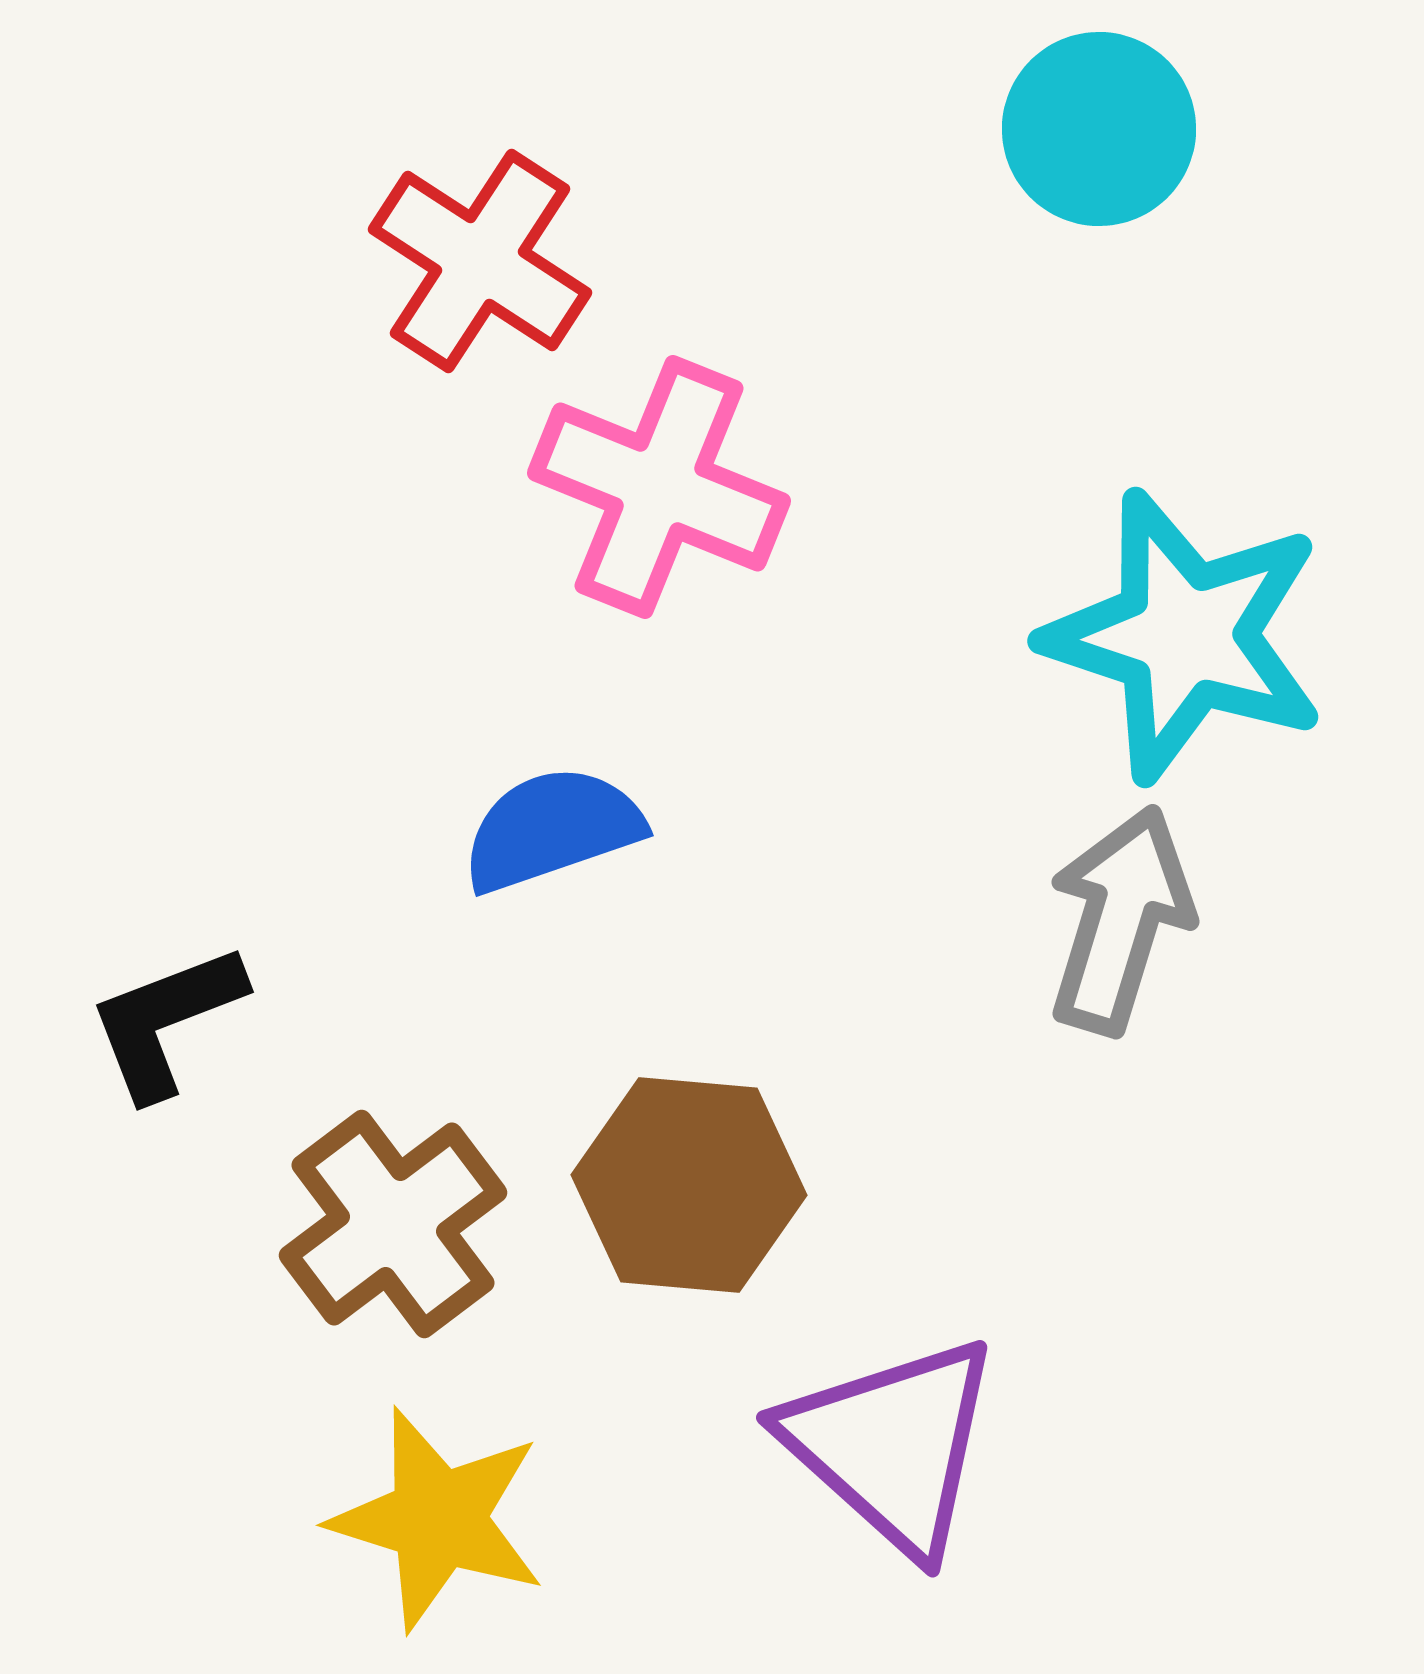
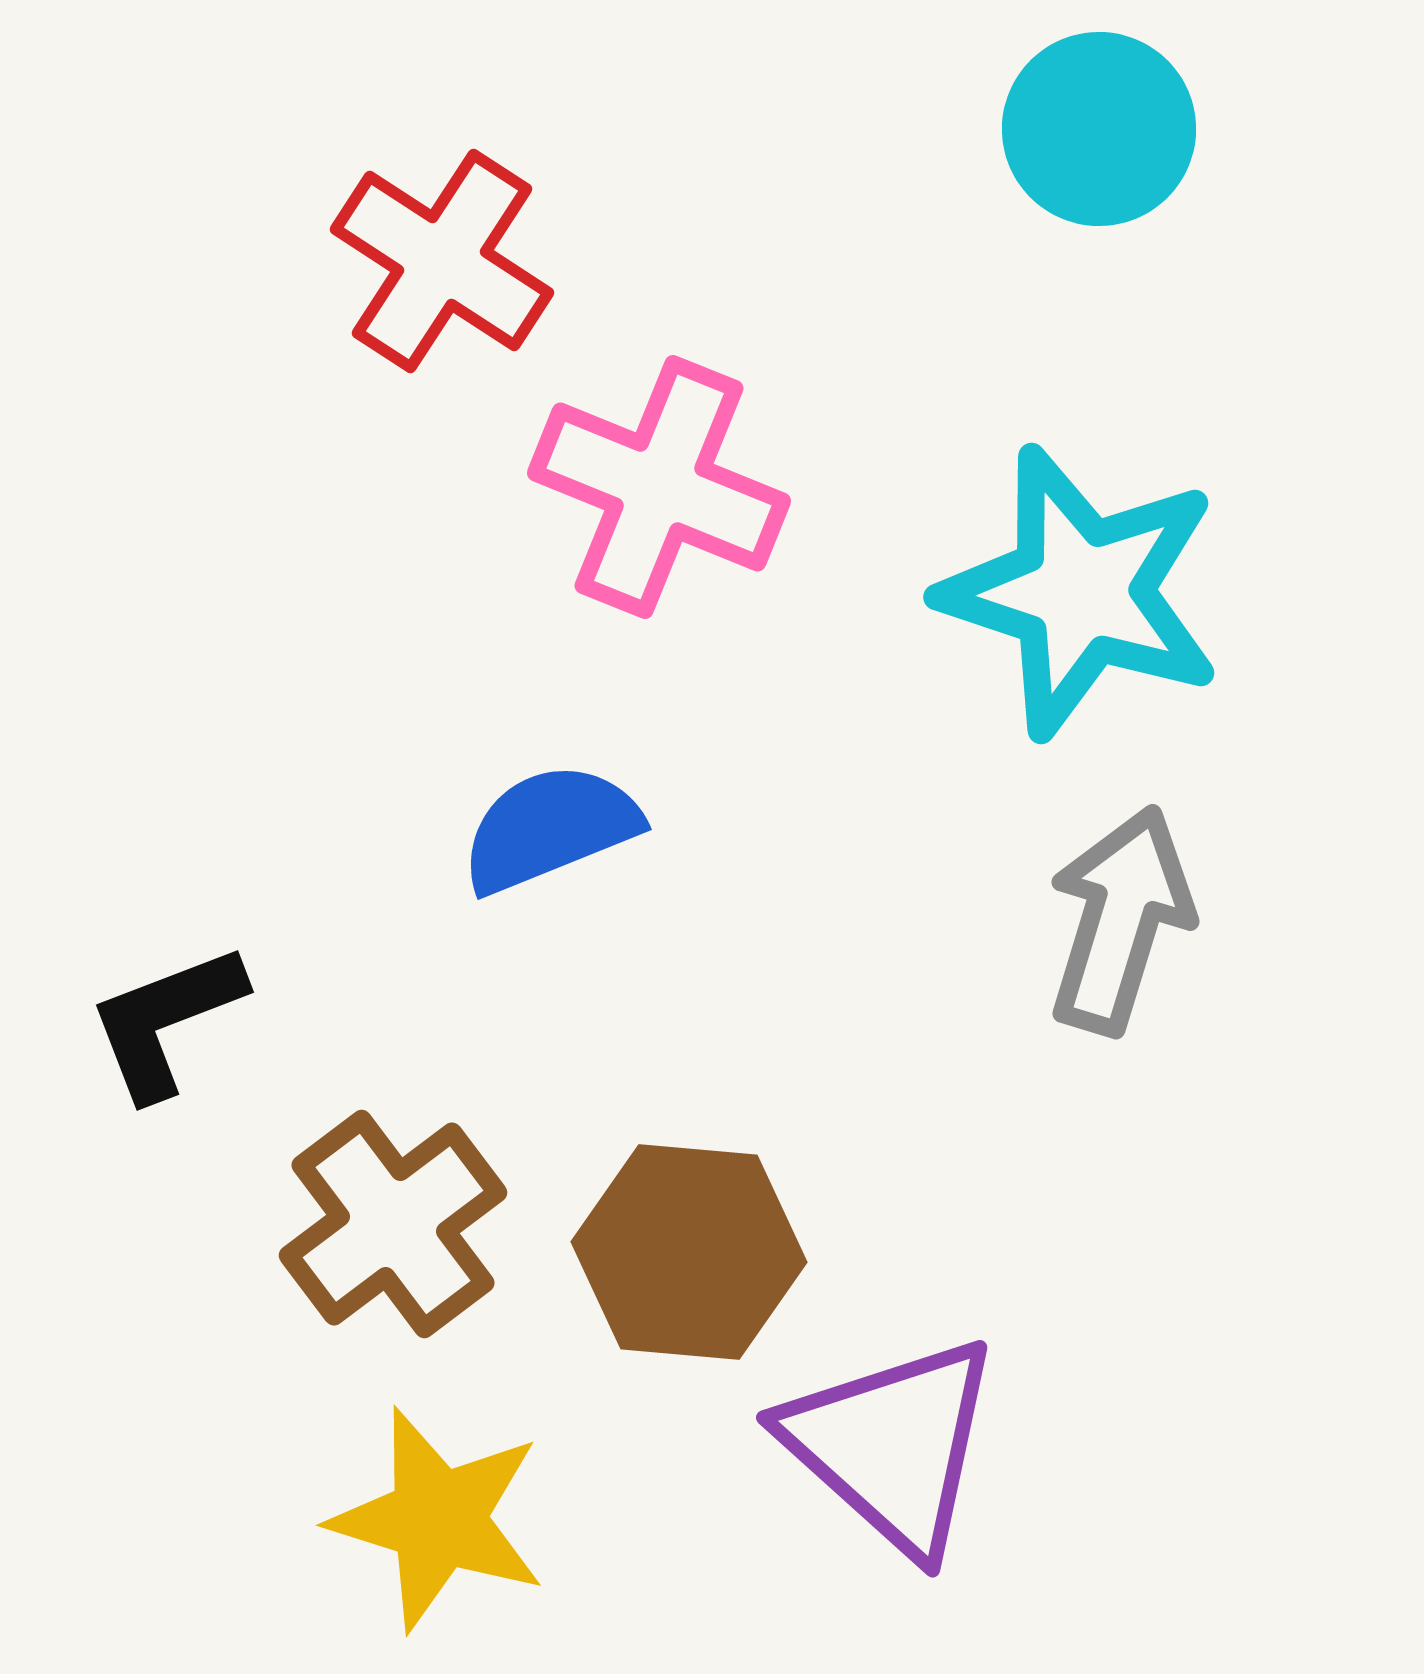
red cross: moved 38 px left
cyan star: moved 104 px left, 44 px up
blue semicircle: moved 2 px left, 1 px up; rotated 3 degrees counterclockwise
brown hexagon: moved 67 px down
